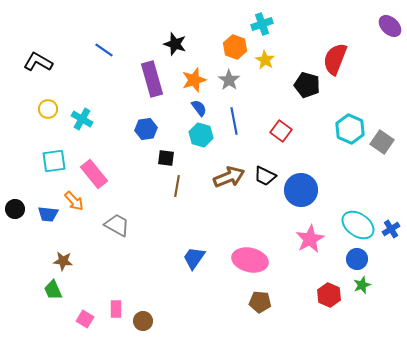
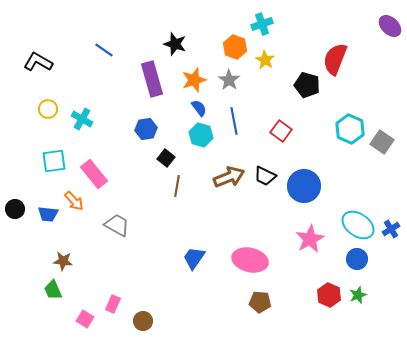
black square at (166, 158): rotated 30 degrees clockwise
blue circle at (301, 190): moved 3 px right, 4 px up
green star at (362, 285): moved 4 px left, 10 px down
pink rectangle at (116, 309): moved 3 px left, 5 px up; rotated 24 degrees clockwise
